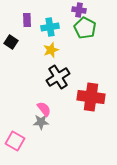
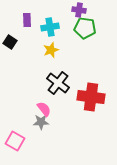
green pentagon: rotated 20 degrees counterclockwise
black square: moved 1 px left
black cross: moved 6 px down; rotated 20 degrees counterclockwise
